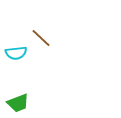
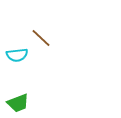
cyan semicircle: moved 1 px right, 2 px down
